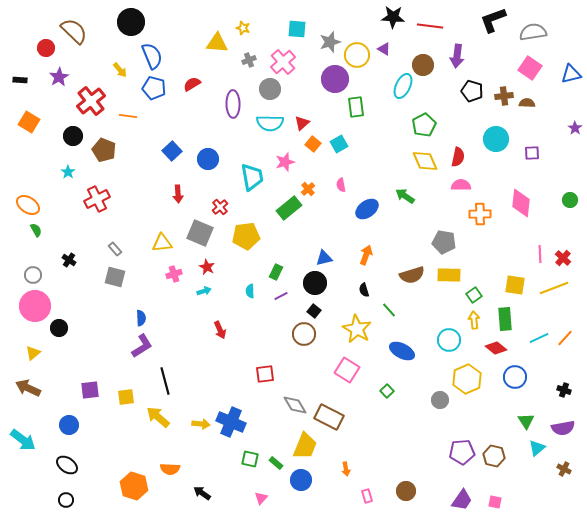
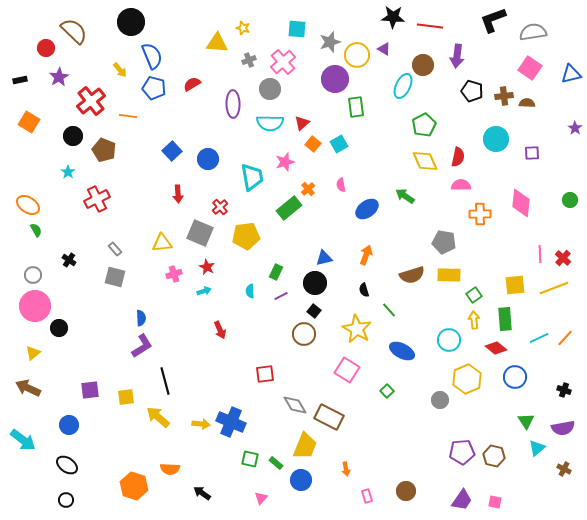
black rectangle at (20, 80): rotated 16 degrees counterclockwise
yellow square at (515, 285): rotated 15 degrees counterclockwise
